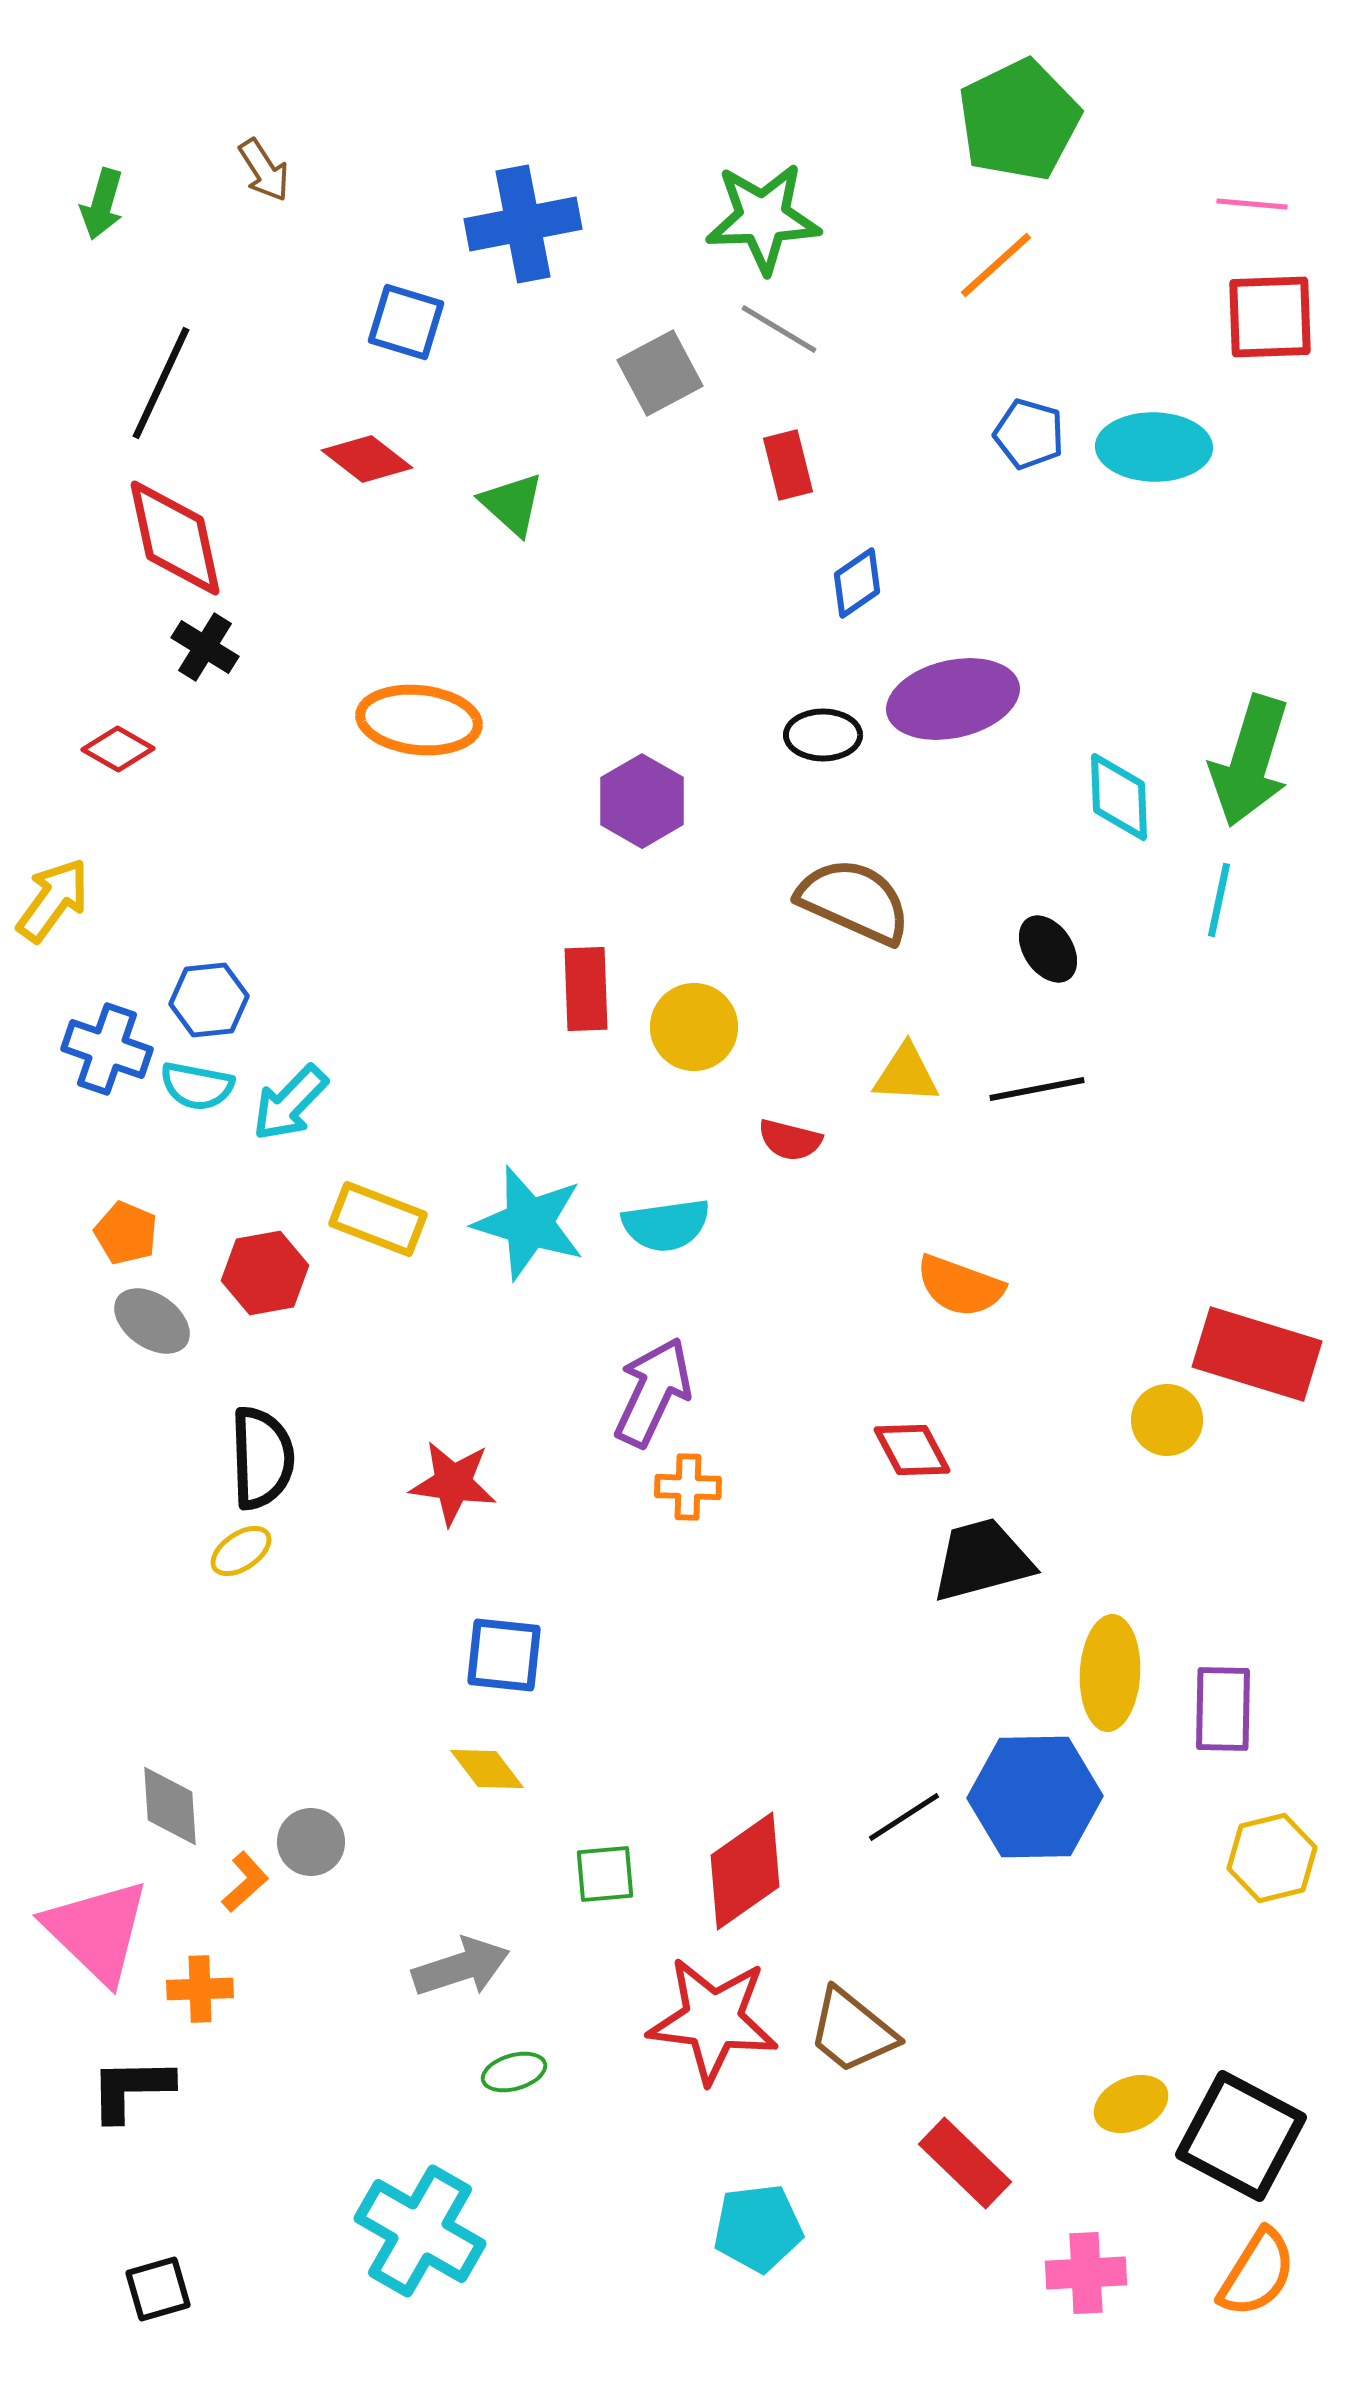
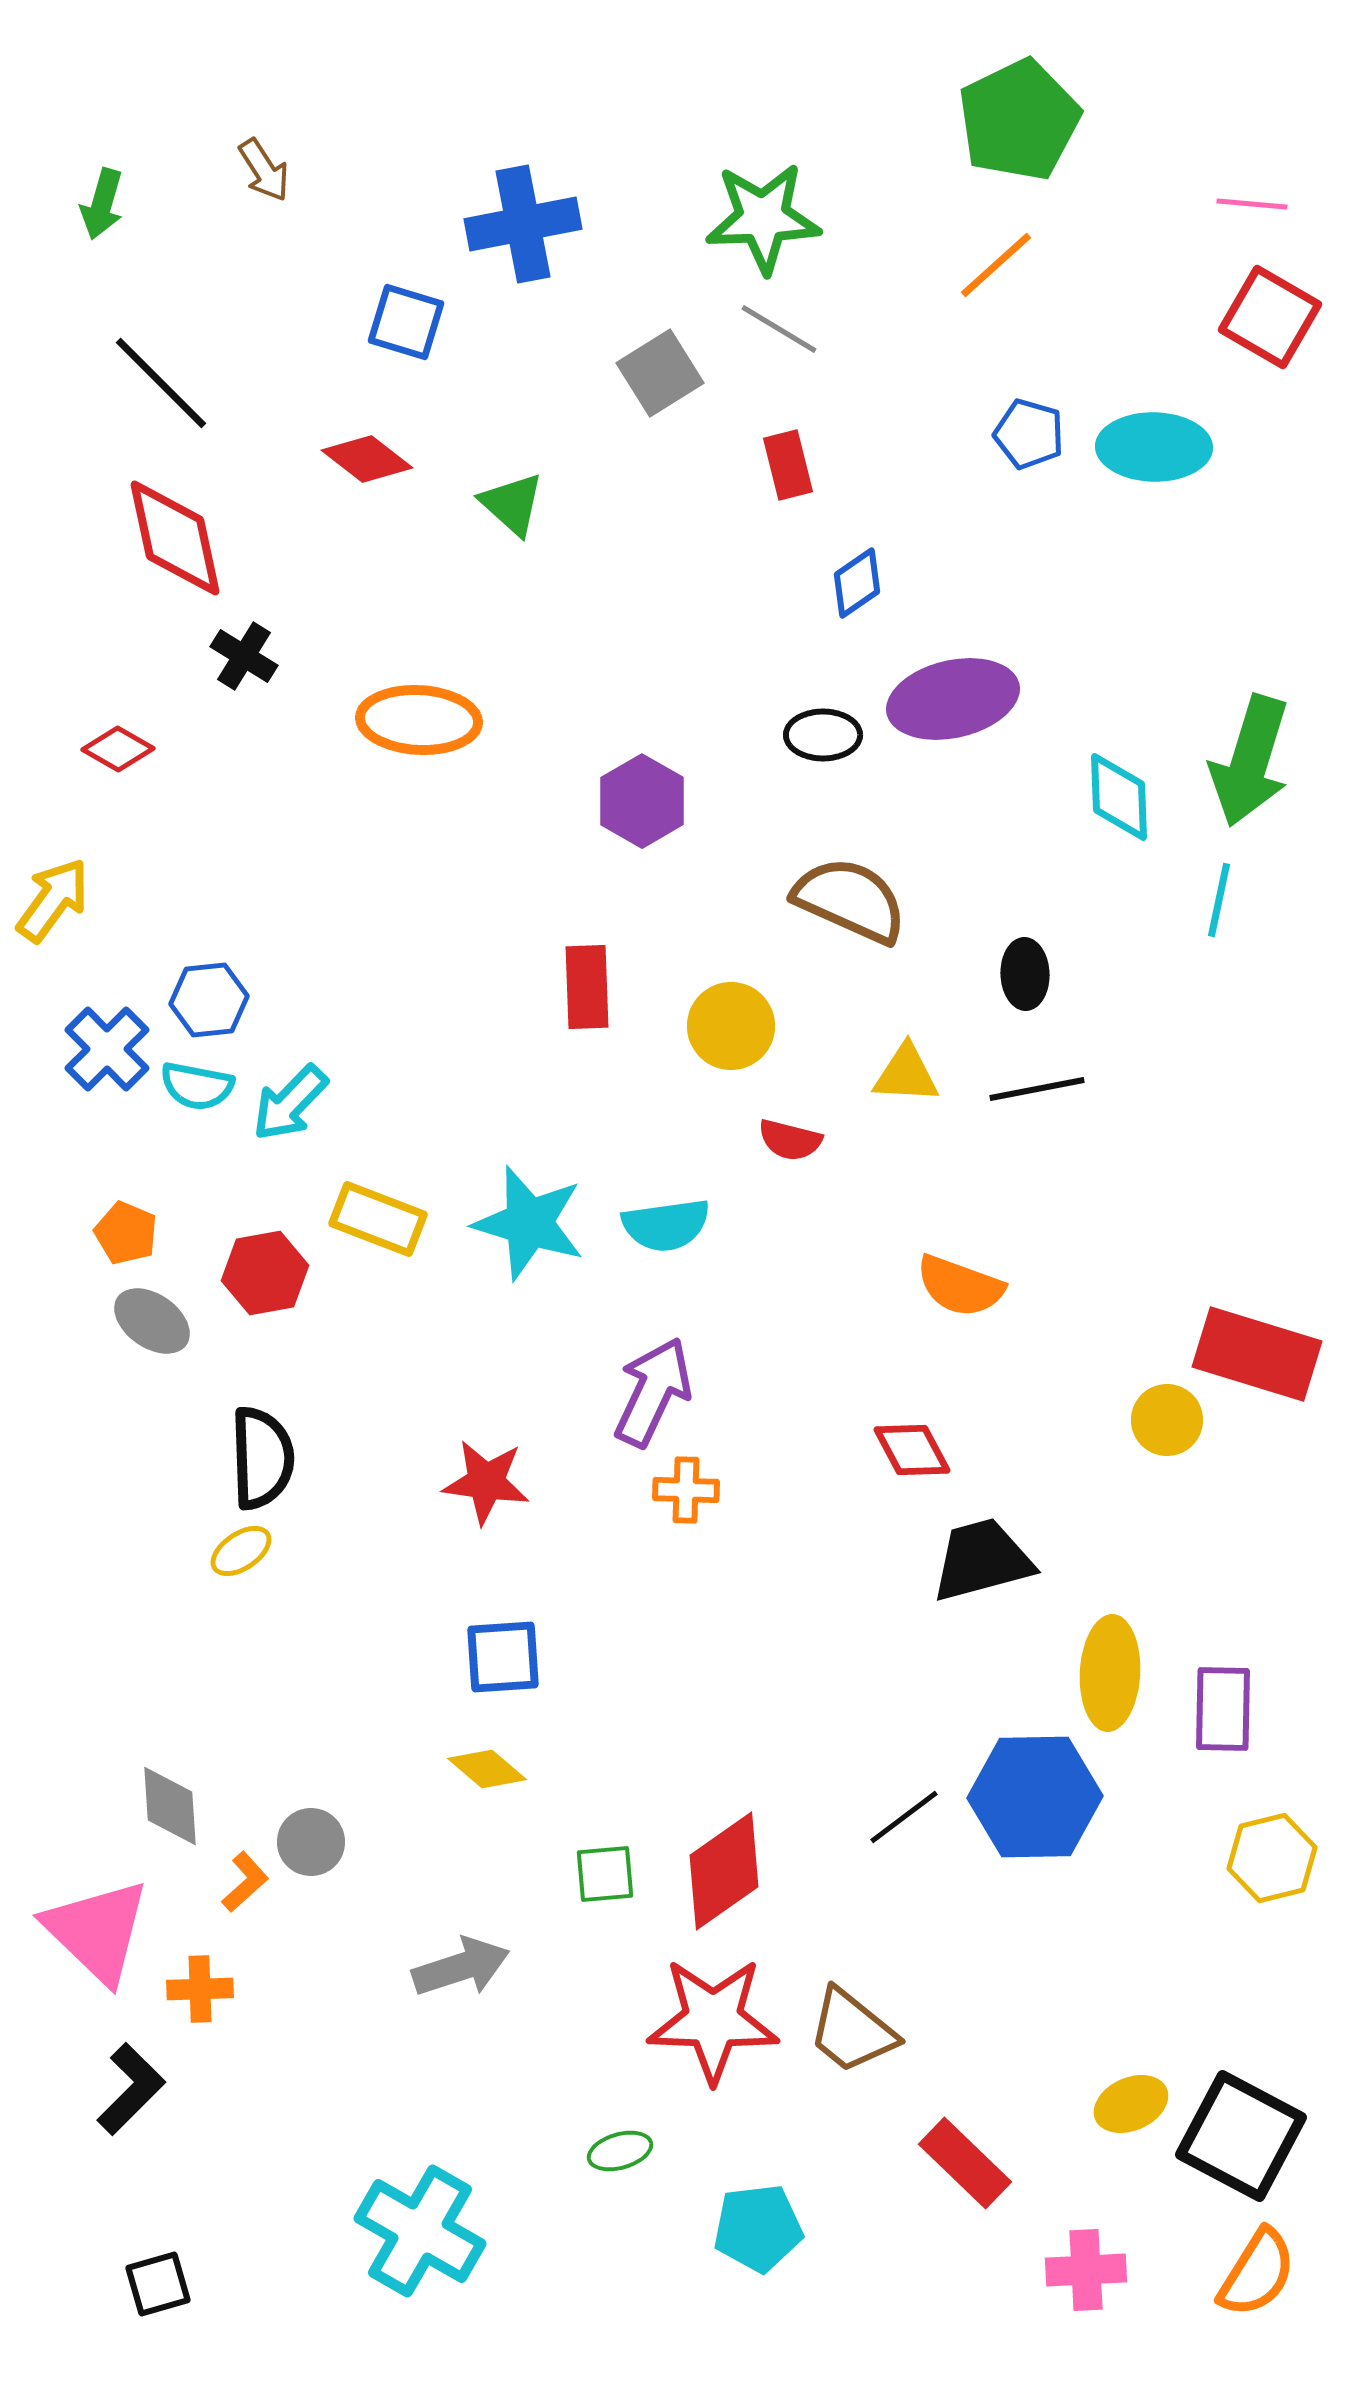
red square at (1270, 317): rotated 32 degrees clockwise
gray square at (660, 373): rotated 4 degrees counterclockwise
black line at (161, 383): rotated 70 degrees counterclockwise
black cross at (205, 647): moved 39 px right, 9 px down
orange ellipse at (419, 720): rotated 3 degrees counterclockwise
brown semicircle at (854, 901): moved 4 px left, 1 px up
black ellipse at (1048, 949): moved 23 px left, 25 px down; rotated 32 degrees clockwise
red rectangle at (586, 989): moved 1 px right, 2 px up
yellow circle at (694, 1027): moved 37 px right, 1 px up
blue cross at (107, 1049): rotated 26 degrees clockwise
red star at (453, 1483): moved 33 px right, 1 px up
orange cross at (688, 1487): moved 2 px left, 3 px down
blue square at (504, 1655): moved 1 px left, 2 px down; rotated 10 degrees counterclockwise
yellow diamond at (487, 1769): rotated 12 degrees counterclockwise
black line at (904, 1817): rotated 4 degrees counterclockwise
red diamond at (745, 1871): moved 21 px left
red star at (713, 2020): rotated 5 degrees counterclockwise
green ellipse at (514, 2072): moved 106 px right, 79 px down
black L-shape at (131, 2089): rotated 136 degrees clockwise
pink cross at (1086, 2273): moved 3 px up
black square at (158, 2289): moved 5 px up
